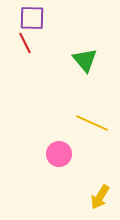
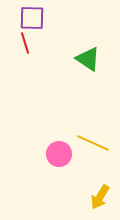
red line: rotated 10 degrees clockwise
green triangle: moved 3 px right, 1 px up; rotated 16 degrees counterclockwise
yellow line: moved 1 px right, 20 px down
